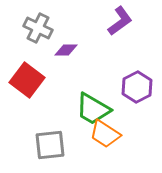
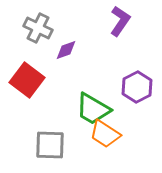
purple L-shape: rotated 20 degrees counterclockwise
purple diamond: rotated 20 degrees counterclockwise
gray square: rotated 8 degrees clockwise
